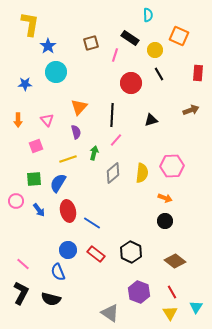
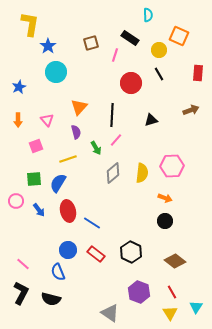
yellow circle at (155, 50): moved 4 px right
blue star at (25, 84): moved 6 px left, 3 px down; rotated 24 degrees counterclockwise
green arrow at (94, 153): moved 2 px right, 5 px up; rotated 136 degrees clockwise
